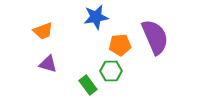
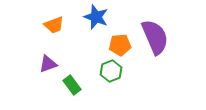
blue star: rotated 30 degrees clockwise
orange trapezoid: moved 11 px right, 6 px up
purple triangle: rotated 36 degrees counterclockwise
green hexagon: rotated 20 degrees counterclockwise
green rectangle: moved 16 px left
